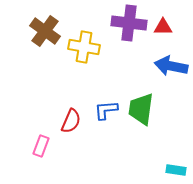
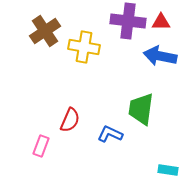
purple cross: moved 1 px left, 2 px up
red triangle: moved 2 px left, 5 px up
brown cross: rotated 20 degrees clockwise
blue arrow: moved 11 px left, 10 px up
blue L-shape: moved 4 px right, 24 px down; rotated 30 degrees clockwise
red semicircle: moved 1 px left, 1 px up
cyan rectangle: moved 8 px left
